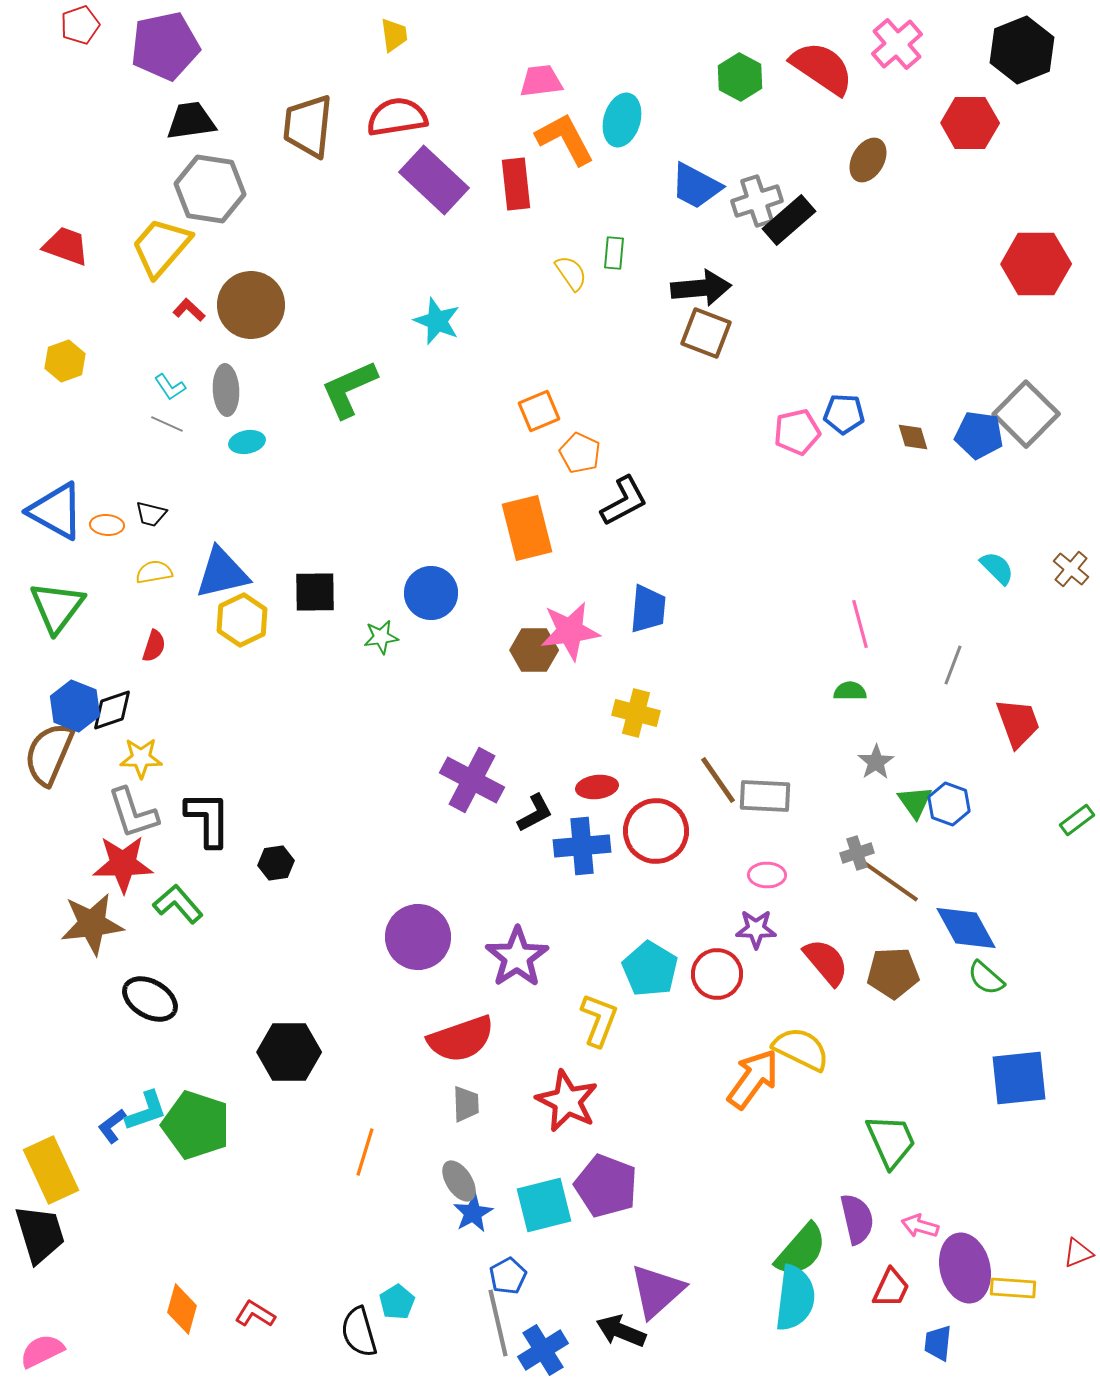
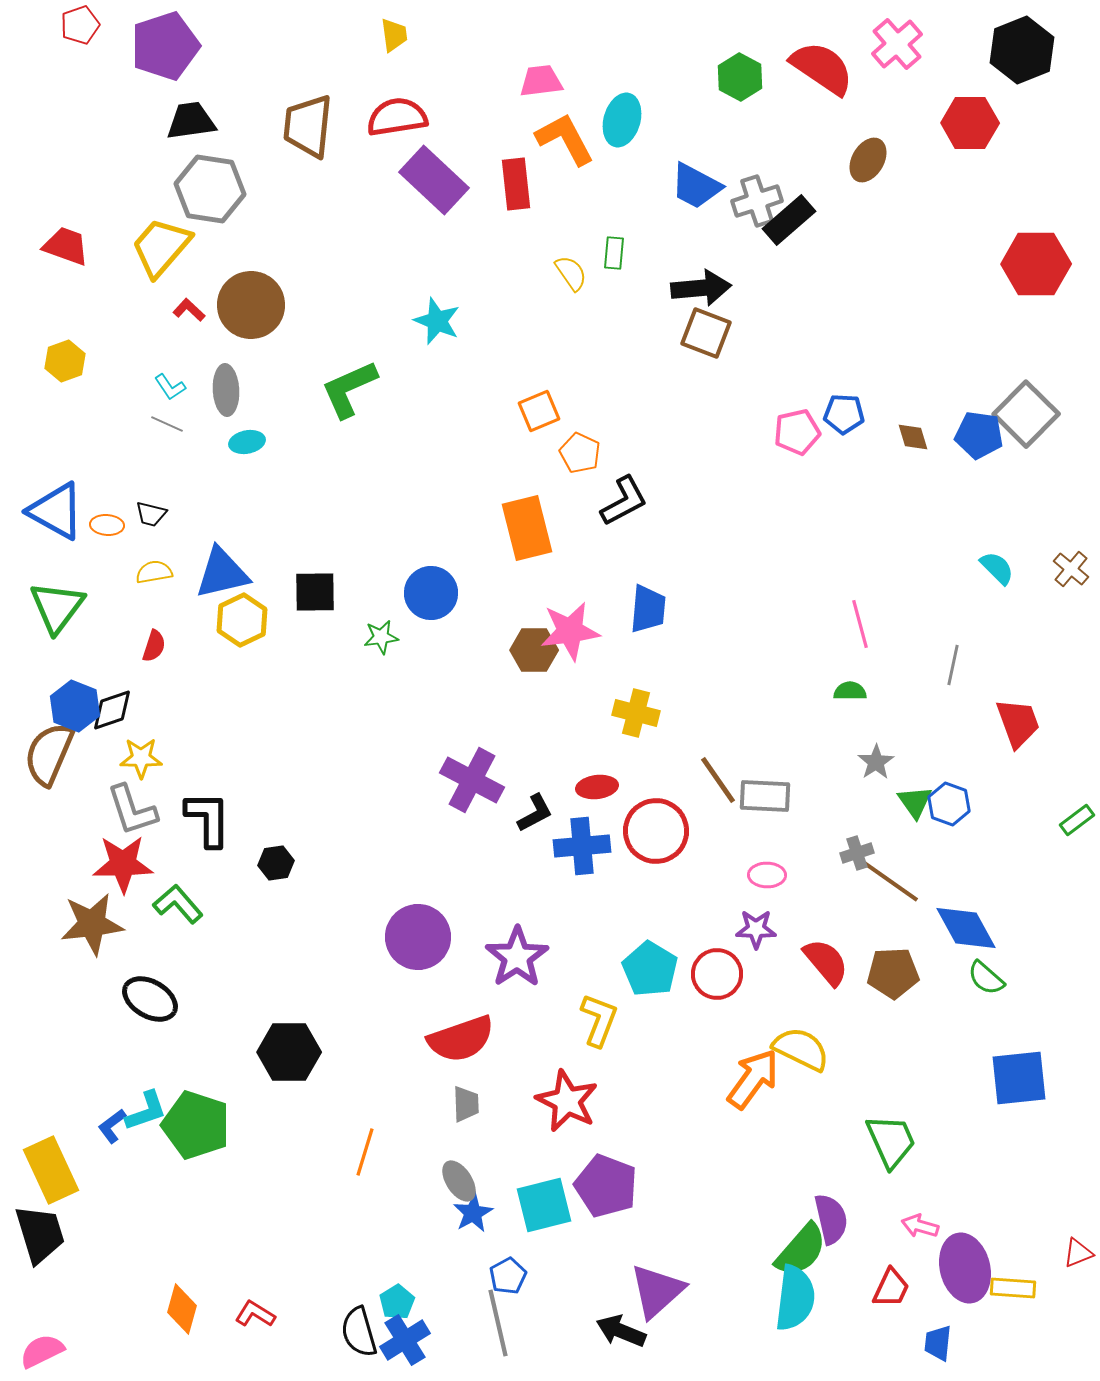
purple pentagon at (165, 46): rotated 6 degrees counterclockwise
gray line at (953, 665): rotated 9 degrees counterclockwise
gray L-shape at (133, 813): moved 1 px left, 3 px up
purple semicircle at (857, 1219): moved 26 px left
blue cross at (543, 1350): moved 138 px left, 10 px up
